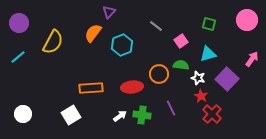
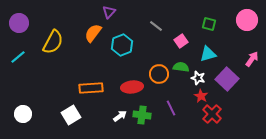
green semicircle: moved 2 px down
